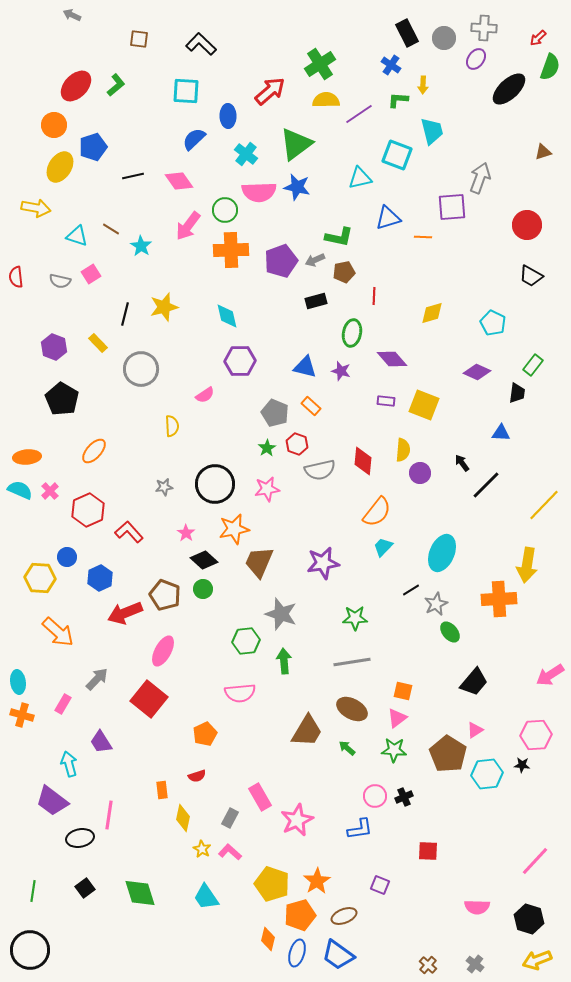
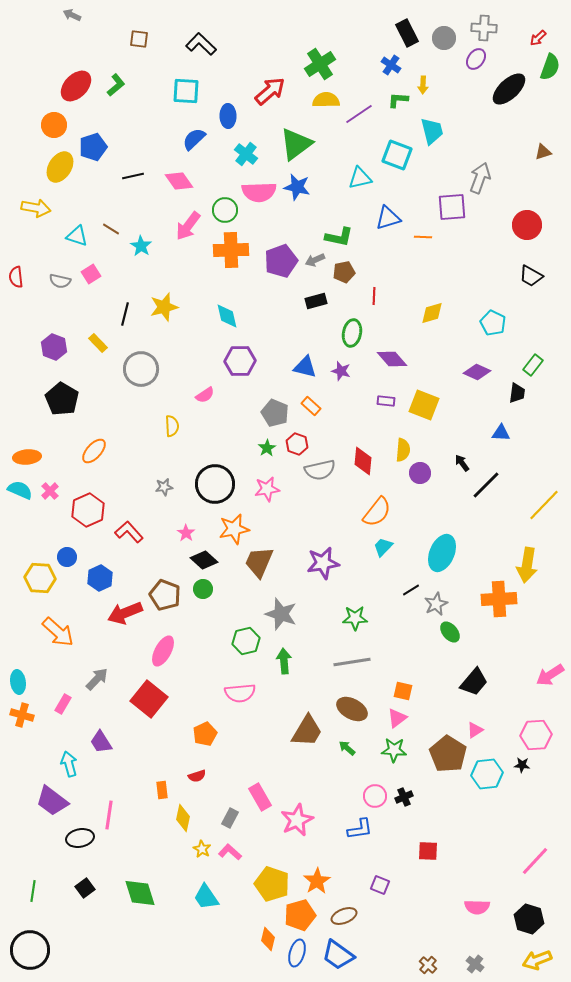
green hexagon at (246, 641): rotated 8 degrees counterclockwise
